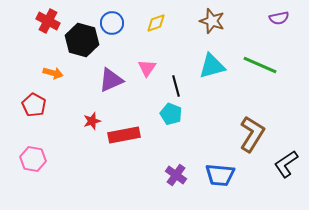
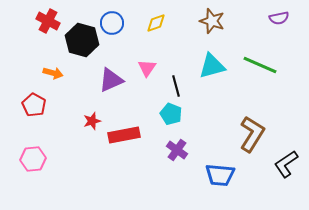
pink hexagon: rotated 15 degrees counterclockwise
purple cross: moved 1 px right, 25 px up
